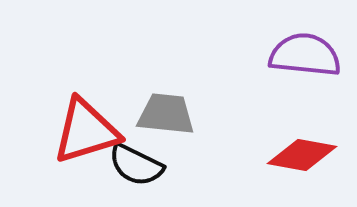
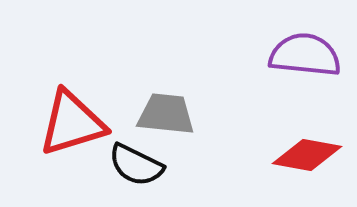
red triangle: moved 14 px left, 8 px up
red diamond: moved 5 px right
